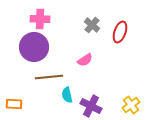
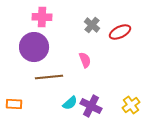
pink cross: moved 2 px right, 2 px up
red ellipse: rotated 45 degrees clockwise
pink semicircle: rotated 77 degrees counterclockwise
cyan semicircle: moved 3 px right, 8 px down; rotated 119 degrees counterclockwise
